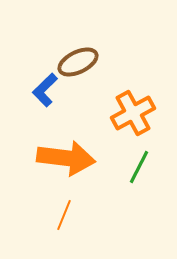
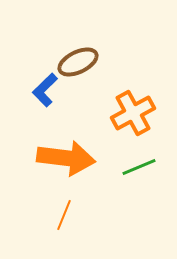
green line: rotated 40 degrees clockwise
